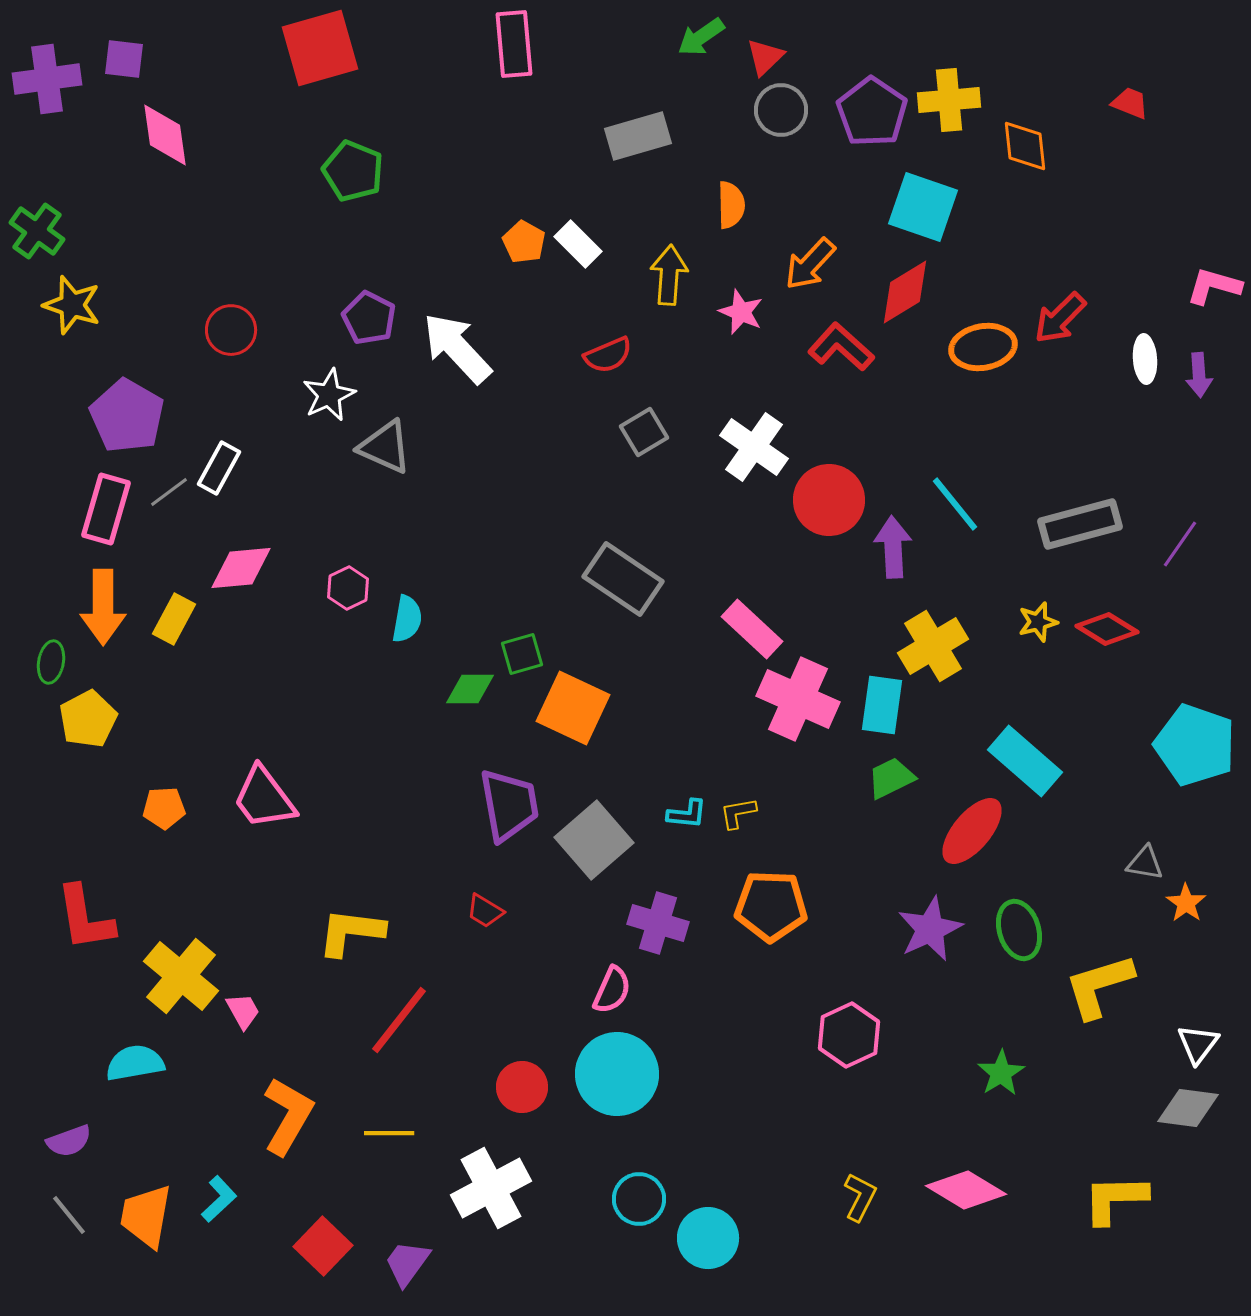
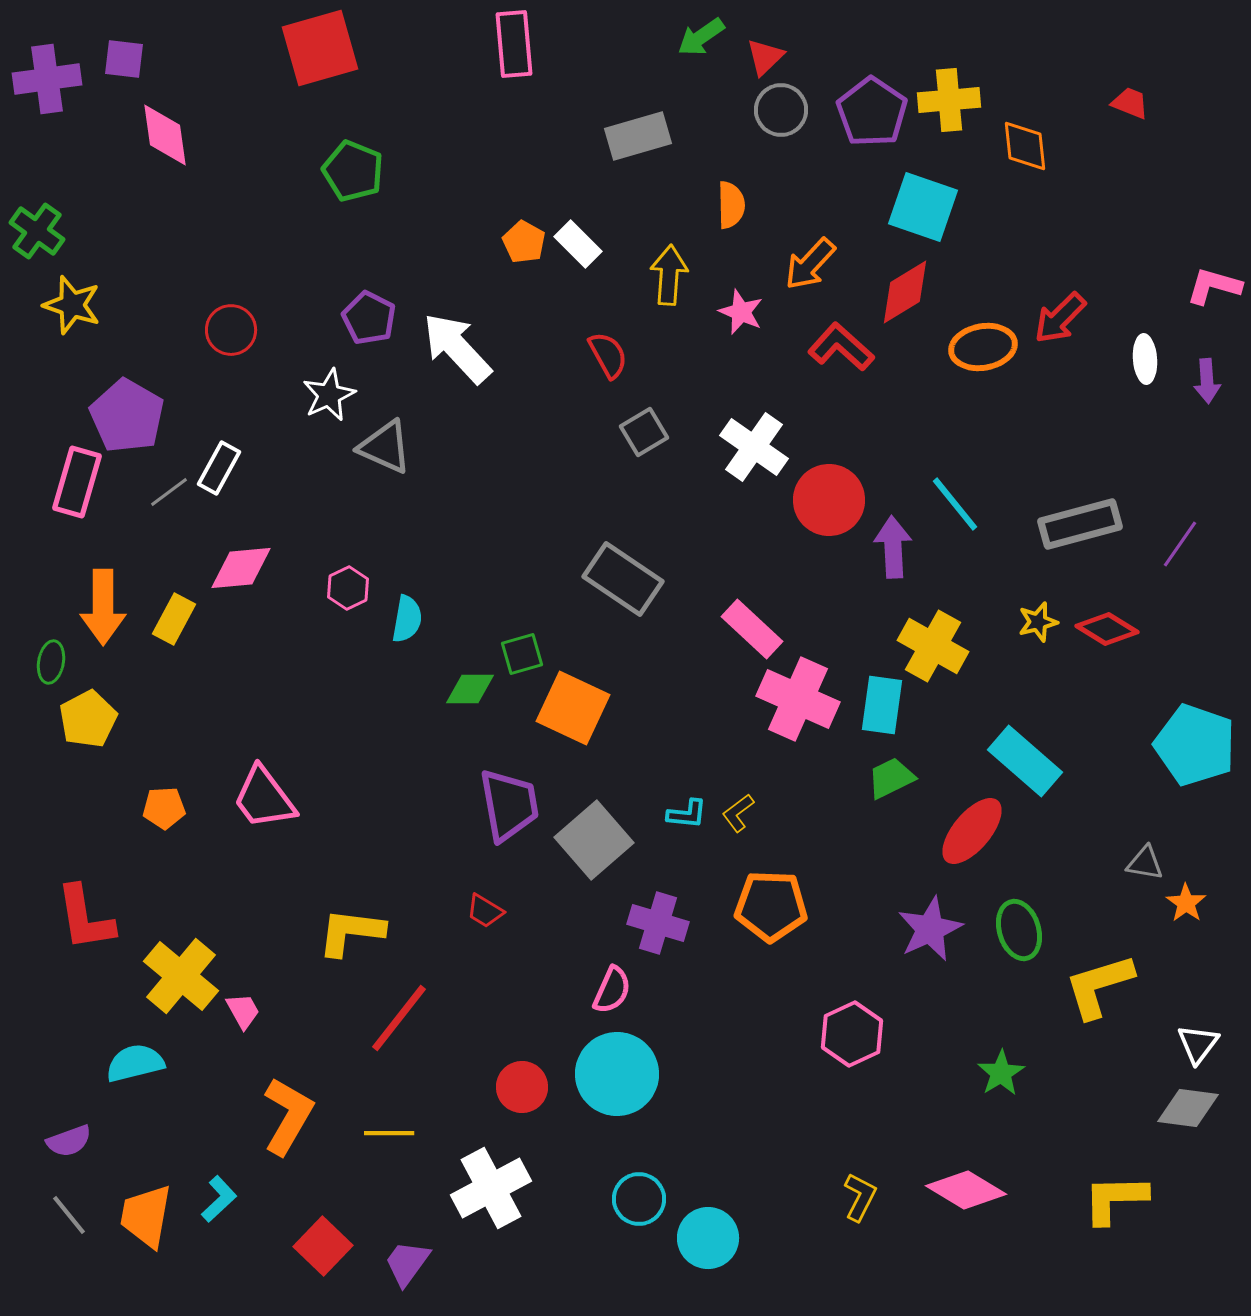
red semicircle at (608, 355): rotated 96 degrees counterclockwise
purple arrow at (1199, 375): moved 8 px right, 6 px down
pink rectangle at (106, 509): moved 29 px left, 27 px up
yellow cross at (933, 646): rotated 30 degrees counterclockwise
yellow L-shape at (738, 813): rotated 27 degrees counterclockwise
red line at (399, 1020): moved 2 px up
pink hexagon at (849, 1035): moved 3 px right, 1 px up
cyan semicircle at (135, 1063): rotated 4 degrees counterclockwise
